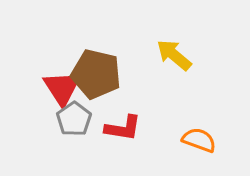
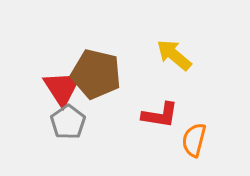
gray pentagon: moved 6 px left, 3 px down
red L-shape: moved 37 px right, 13 px up
orange semicircle: moved 5 px left; rotated 96 degrees counterclockwise
